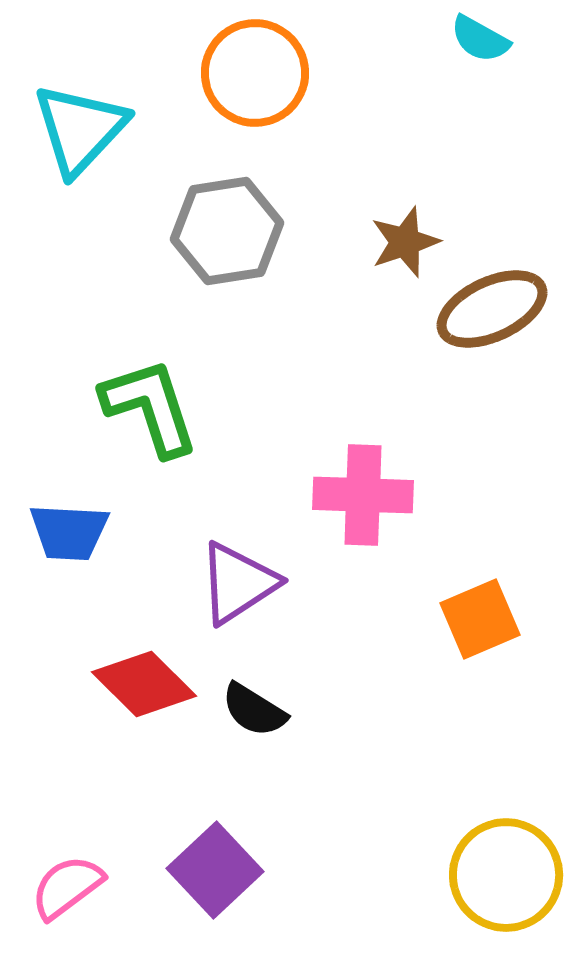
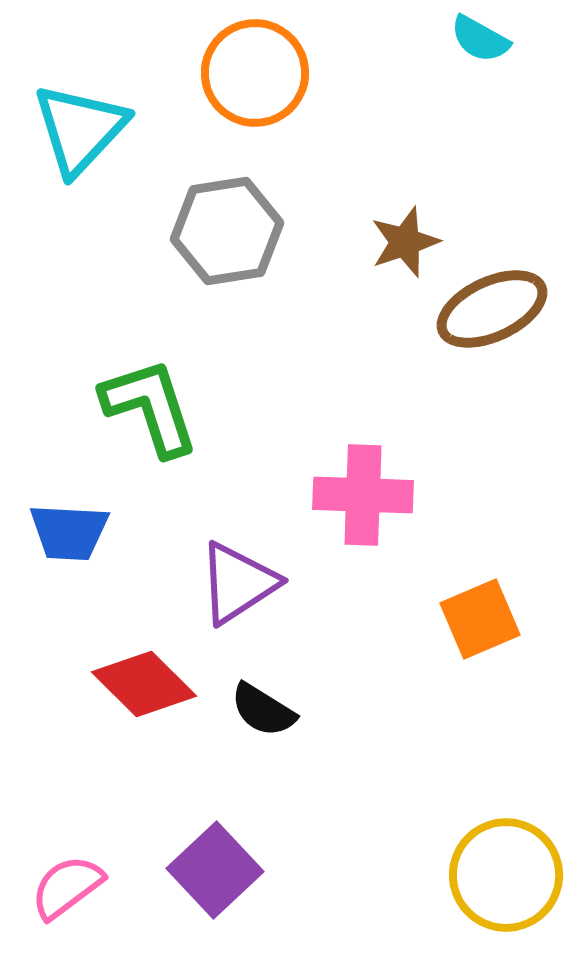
black semicircle: moved 9 px right
